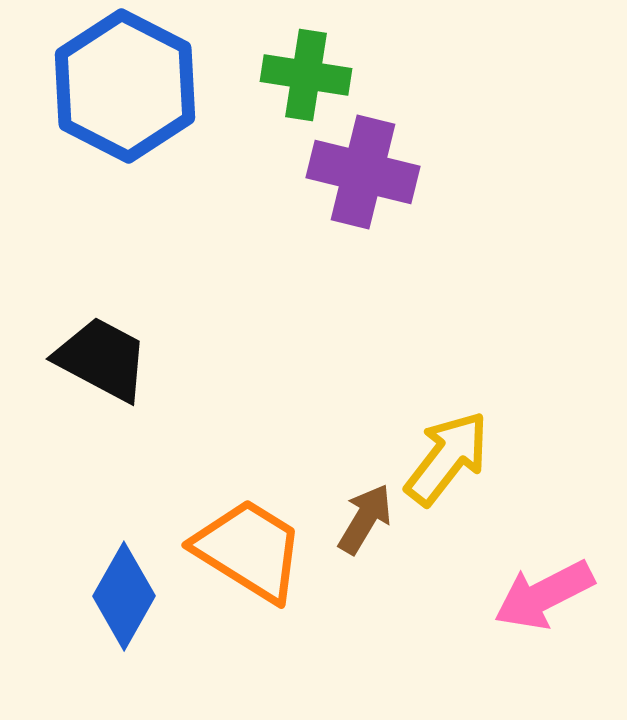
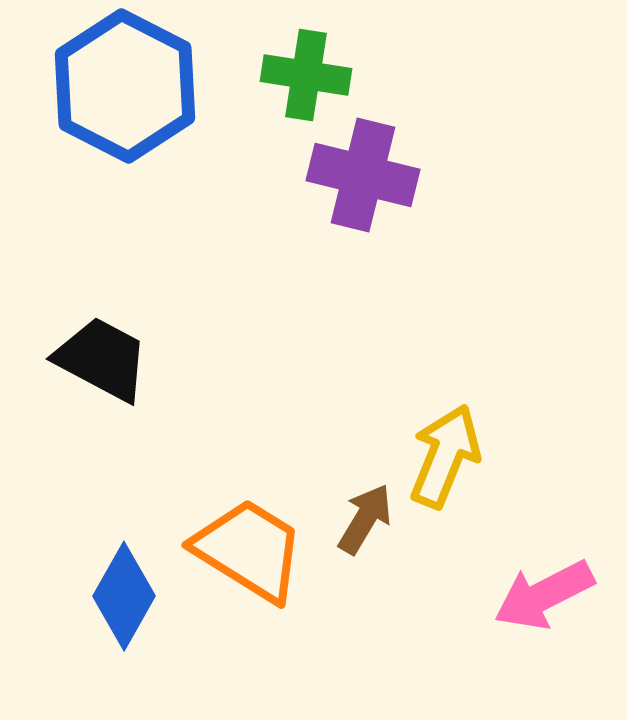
purple cross: moved 3 px down
yellow arrow: moved 2 px left, 2 px up; rotated 16 degrees counterclockwise
